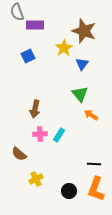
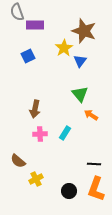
blue triangle: moved 2 px left, 3 px up
cyan rectangle: moved 6 px right, 2 px up
brown semicircle: moved 1 px left, 7 px down
